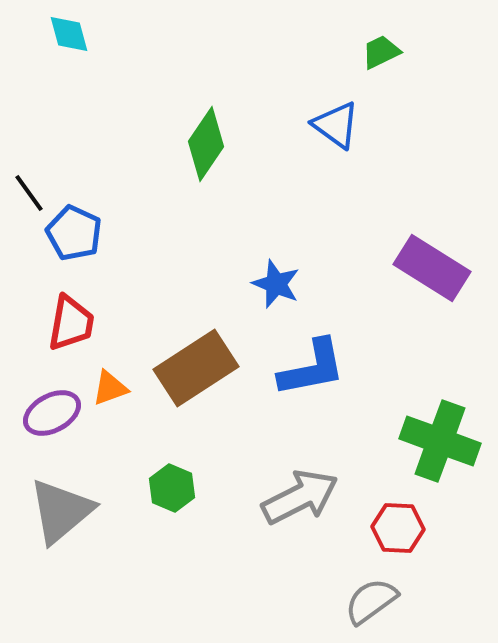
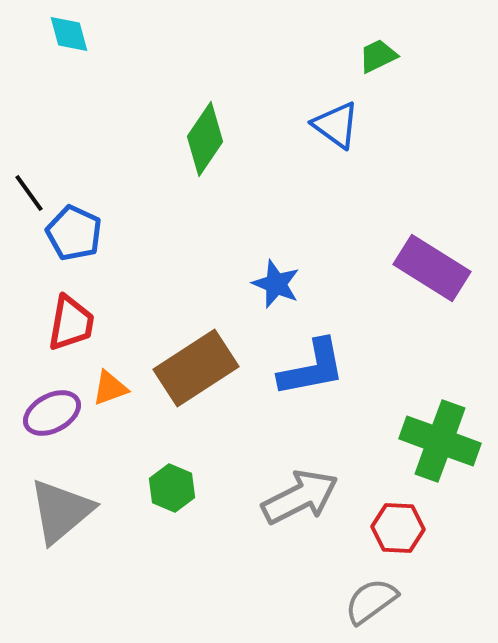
green trapezoid: moved 3 px left, 4 px down
green diamond: moved 1 px left, 5 px up
